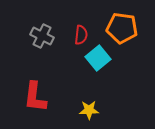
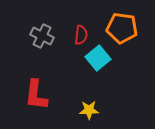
red L-shape: moved 1 px right, 2 px up
